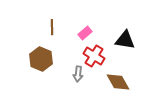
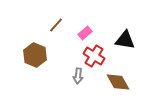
brown line: moved 4 px right, 2 px up; rotated 42 degrees clockwise
brown hexagon: moved 6 px left, 4 px up
gray arrow: moved 2 px down
